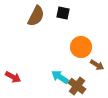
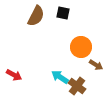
brown arrow: moved 1 px left
red arrow: moved 1 px right, 2 px up
